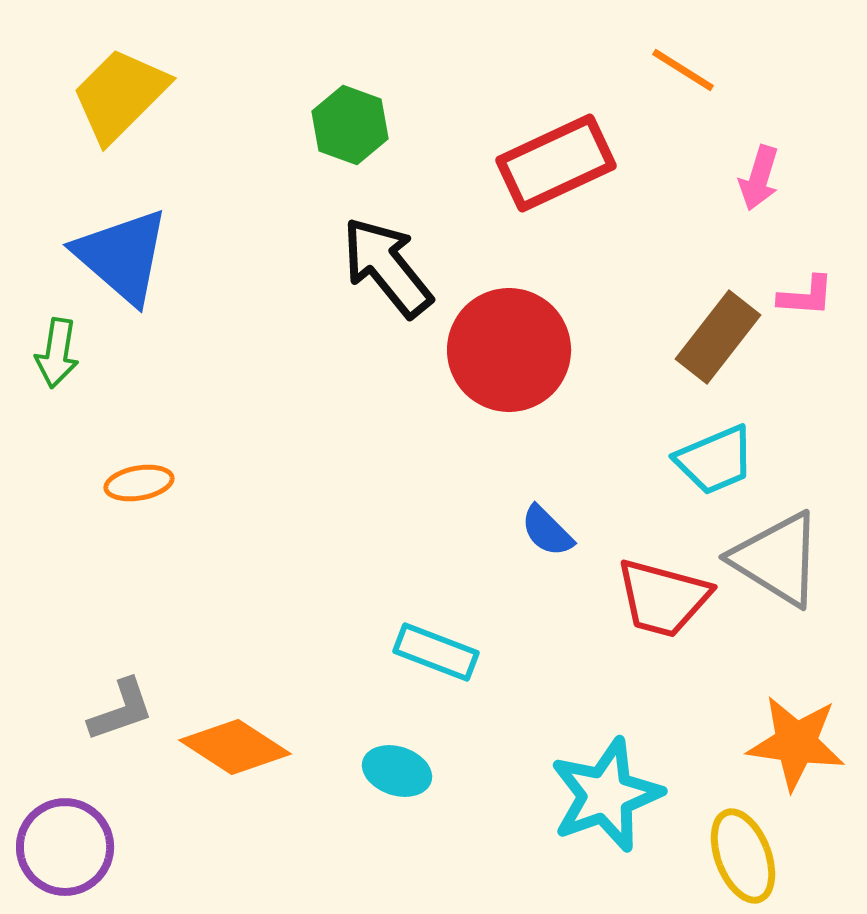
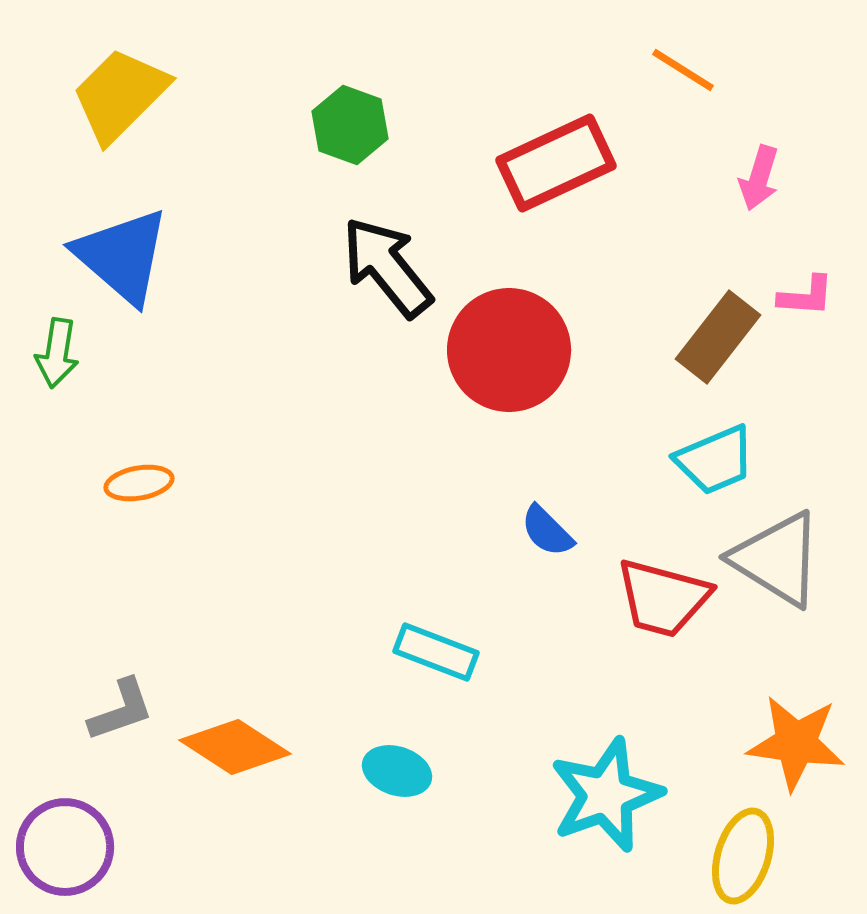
yellow ellipse: rotated 38 degrees clockwise
